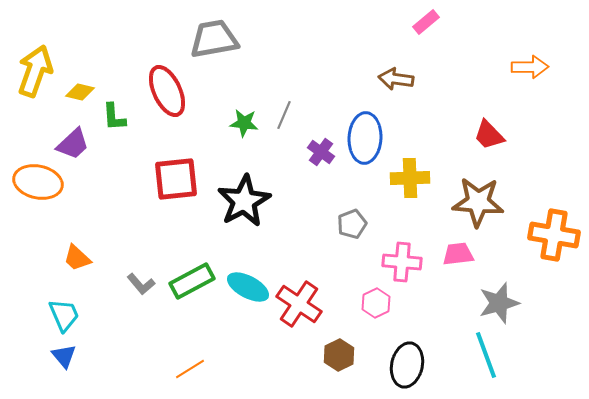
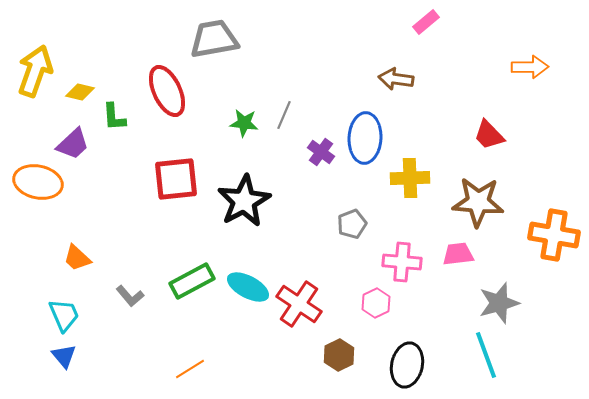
gray L-shape: moved 11 px left, 12 px down
